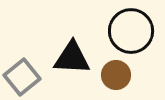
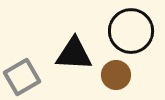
black triangle: moved 2 px right, 4 px up
gray square: rotated 9 degrees clockwise
